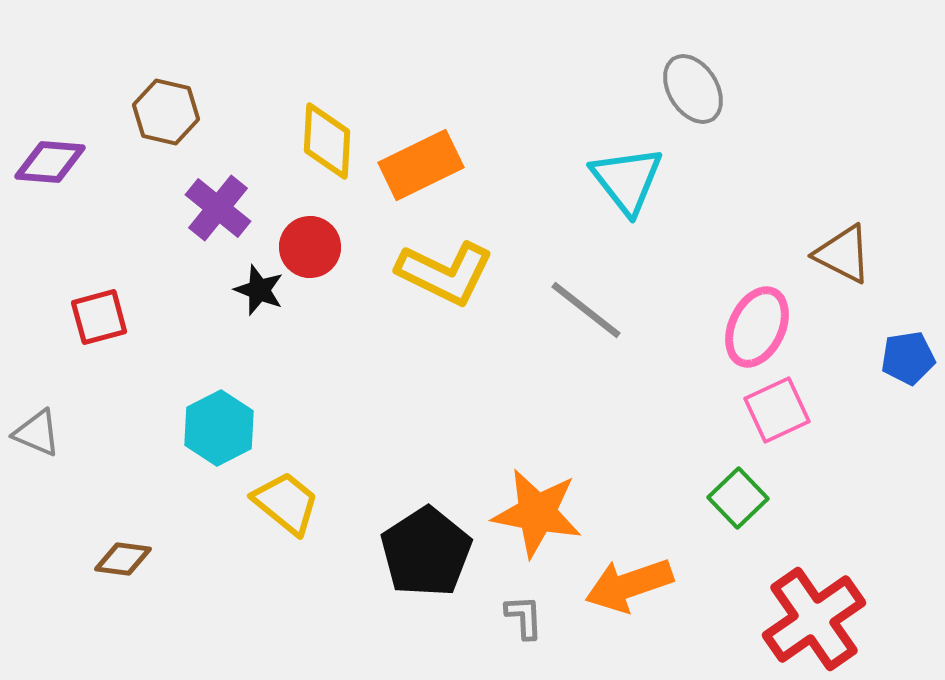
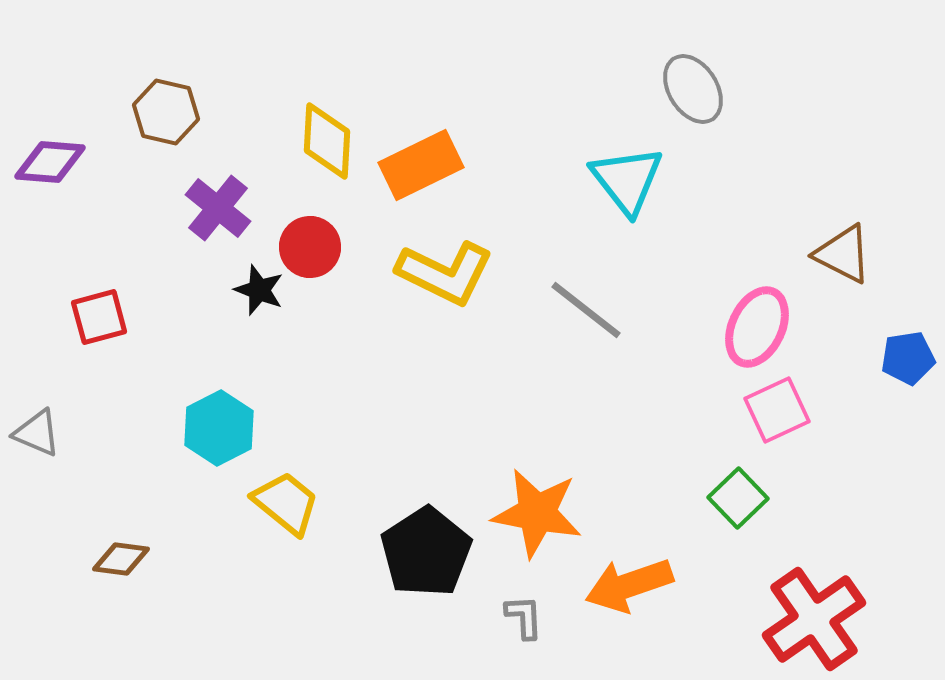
brown diamond: moved 2 px left
